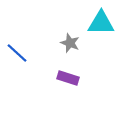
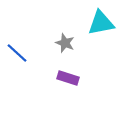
cyan triangle: rotated 12 degrees counterclockwise
gray star: moved 5 px left
